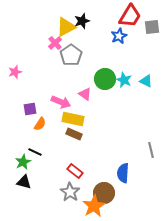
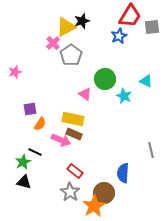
pink cross: moved 2 px left
cyan star: moved 16 px down
pink arrow: moved 38 px down
